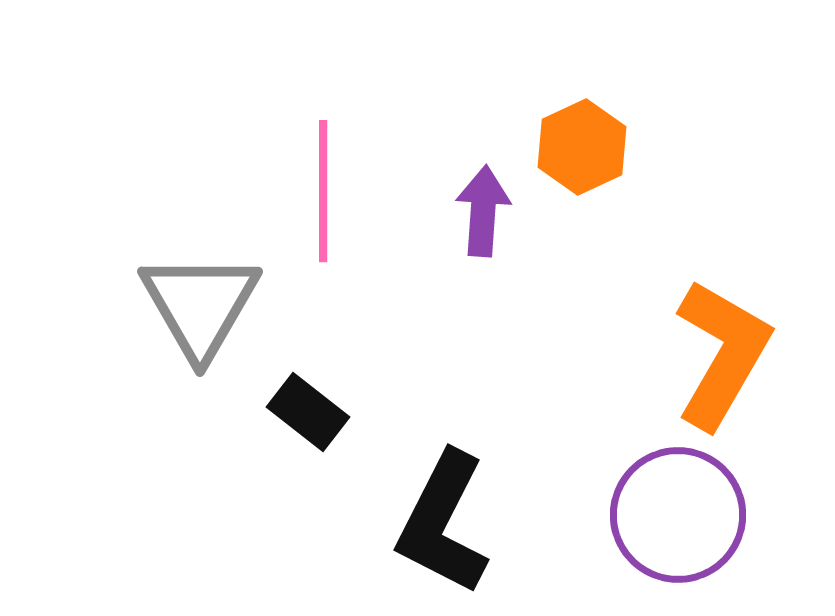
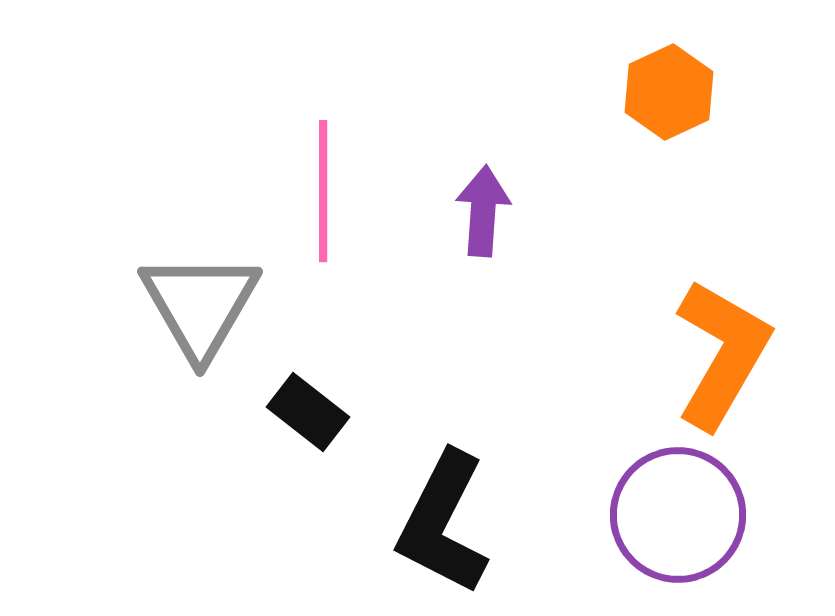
orange hexagon: moved 87 px right, 55 px up
